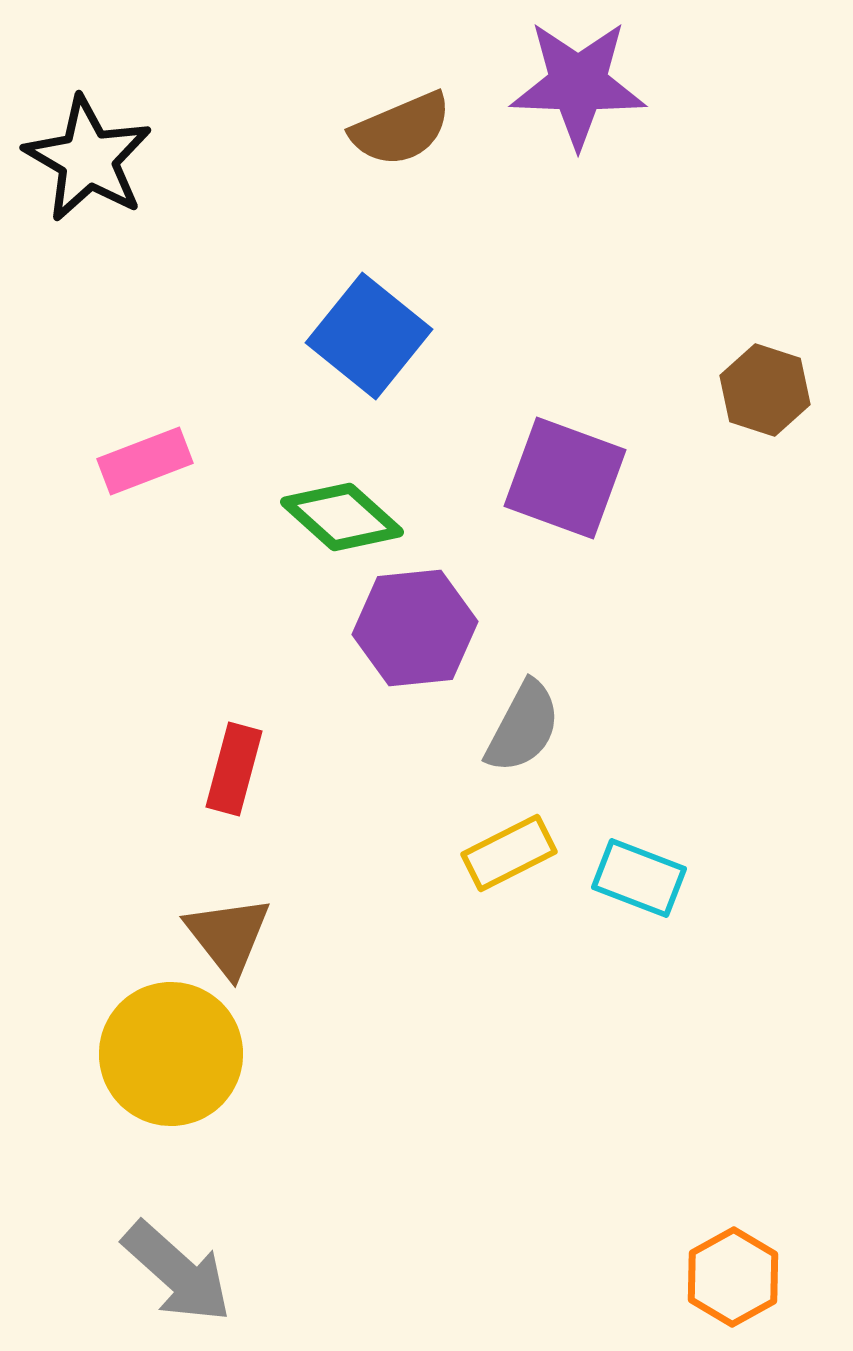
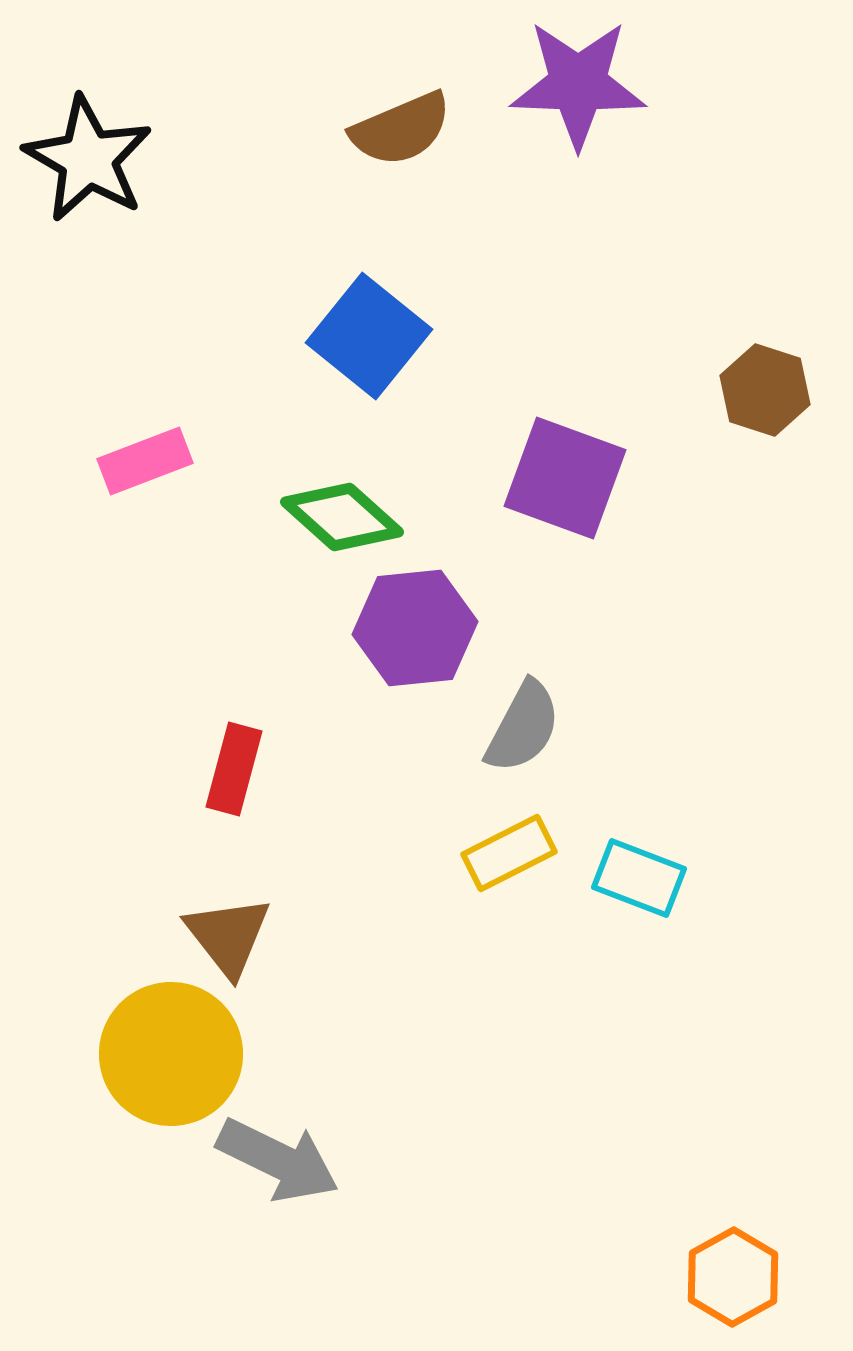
gray arrow: moved 101 px right, 112 px up; rotated 16 degrees counterclockwise
